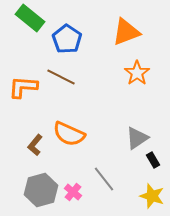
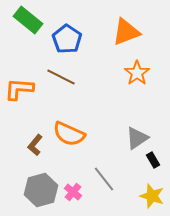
green rectangle: moved 2 px left, 2 px down
orange L-shape: moved 4 px left, 2 px down
